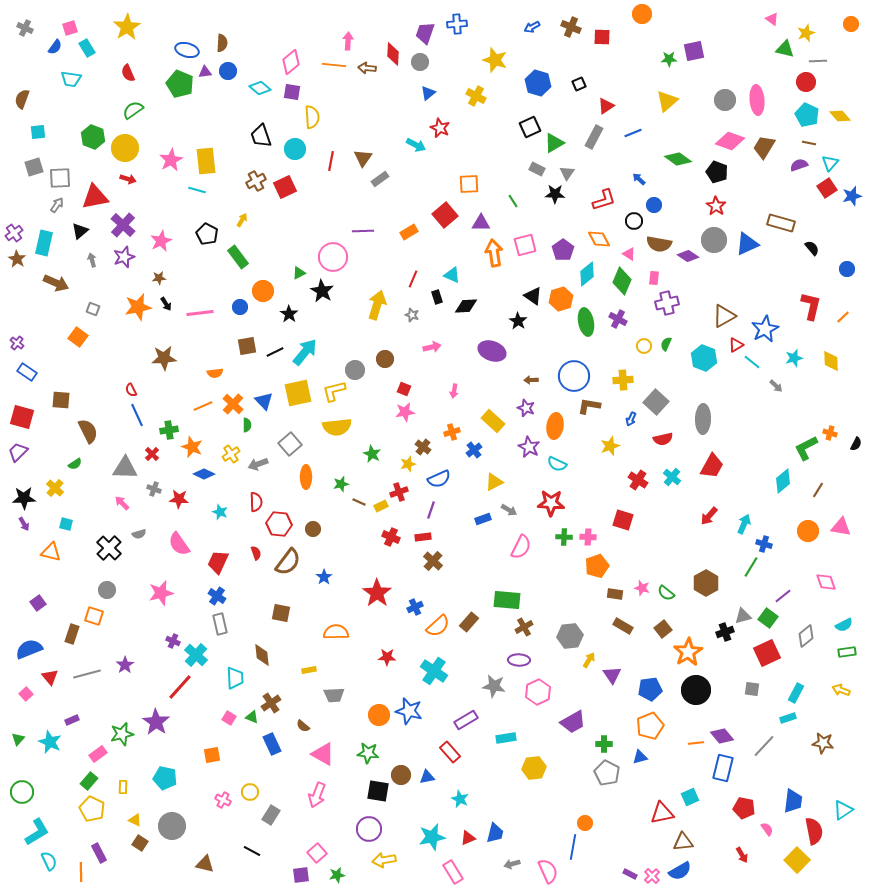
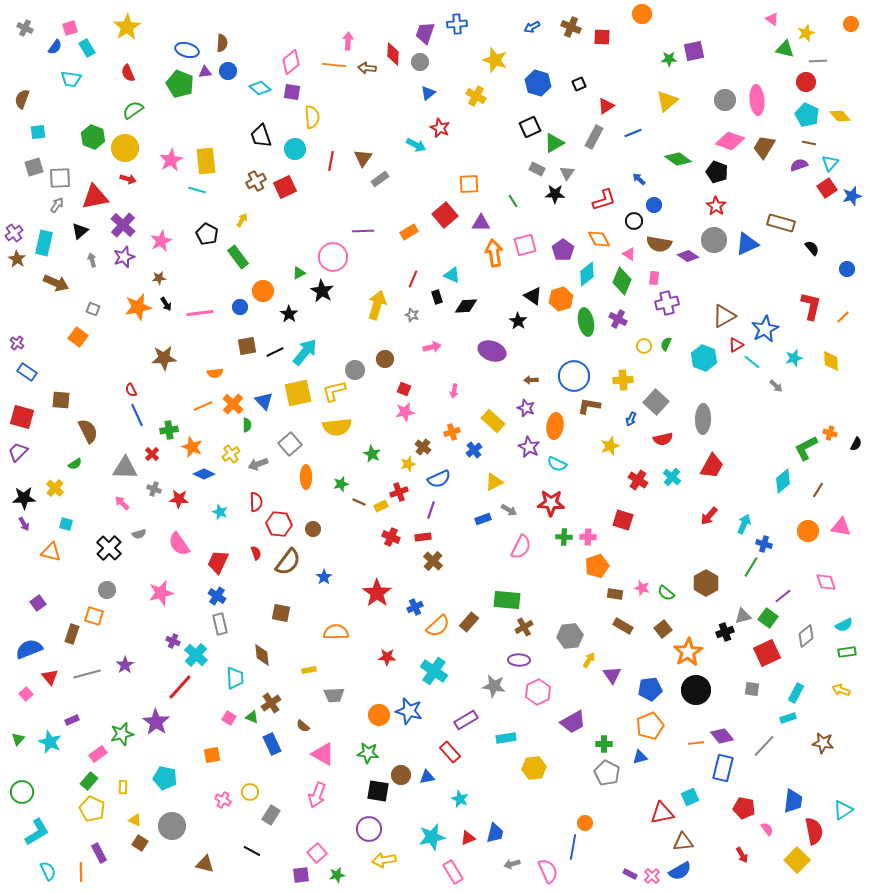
cyan semicircle at (49, 861): moved 1 px left, 10 px down
